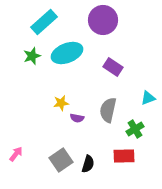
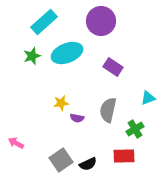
purple circle: moved 2 px left, 1 px down
pink arrow: moved 11 px up; rotated 98 degrees counterclockwise
black semicircle: rotated 48 degrees clockwise
